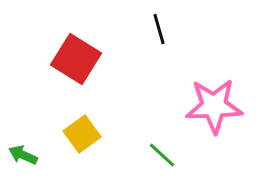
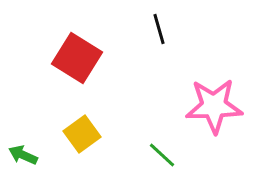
red square: moved 1 px right, 1 px up
